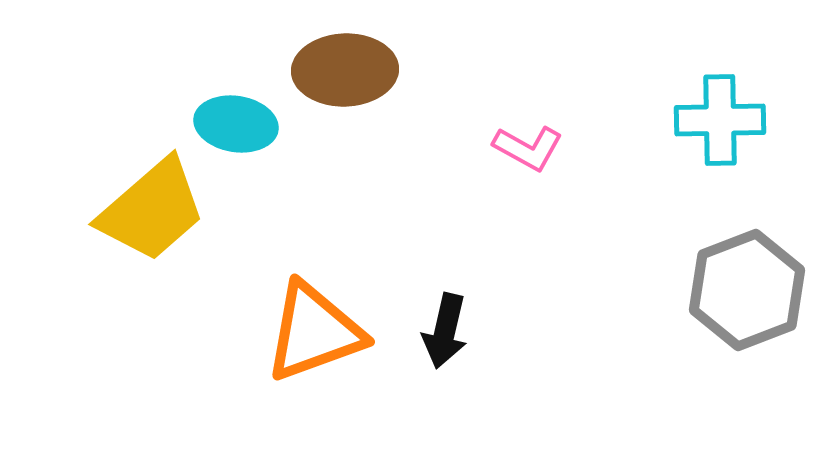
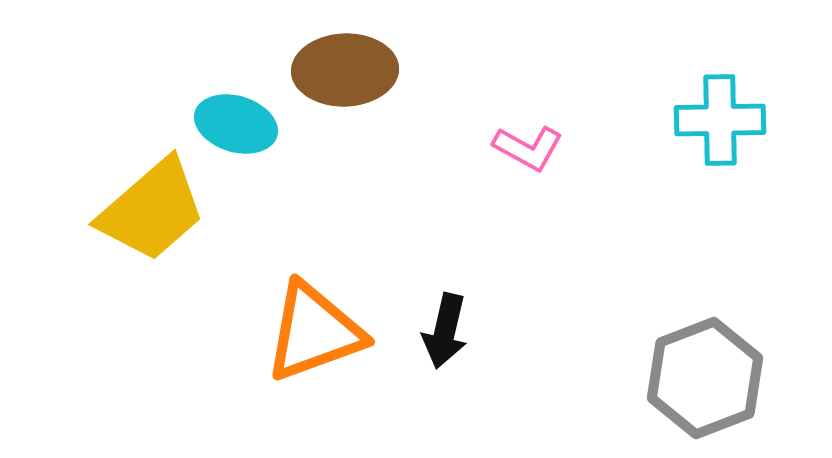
cyan ellipse: rotated 8 degrees clockwise
gray hexagon: moved 42 px left, 88 px down
